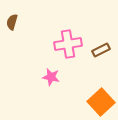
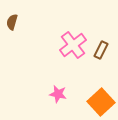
pink cross: moved 5 px right, 1 px down; rotated 28 degrees counterclockwise
brown rectangle: rotated 36 degrees counterclockwise
pink star: moved 7 px right, 17 px down
